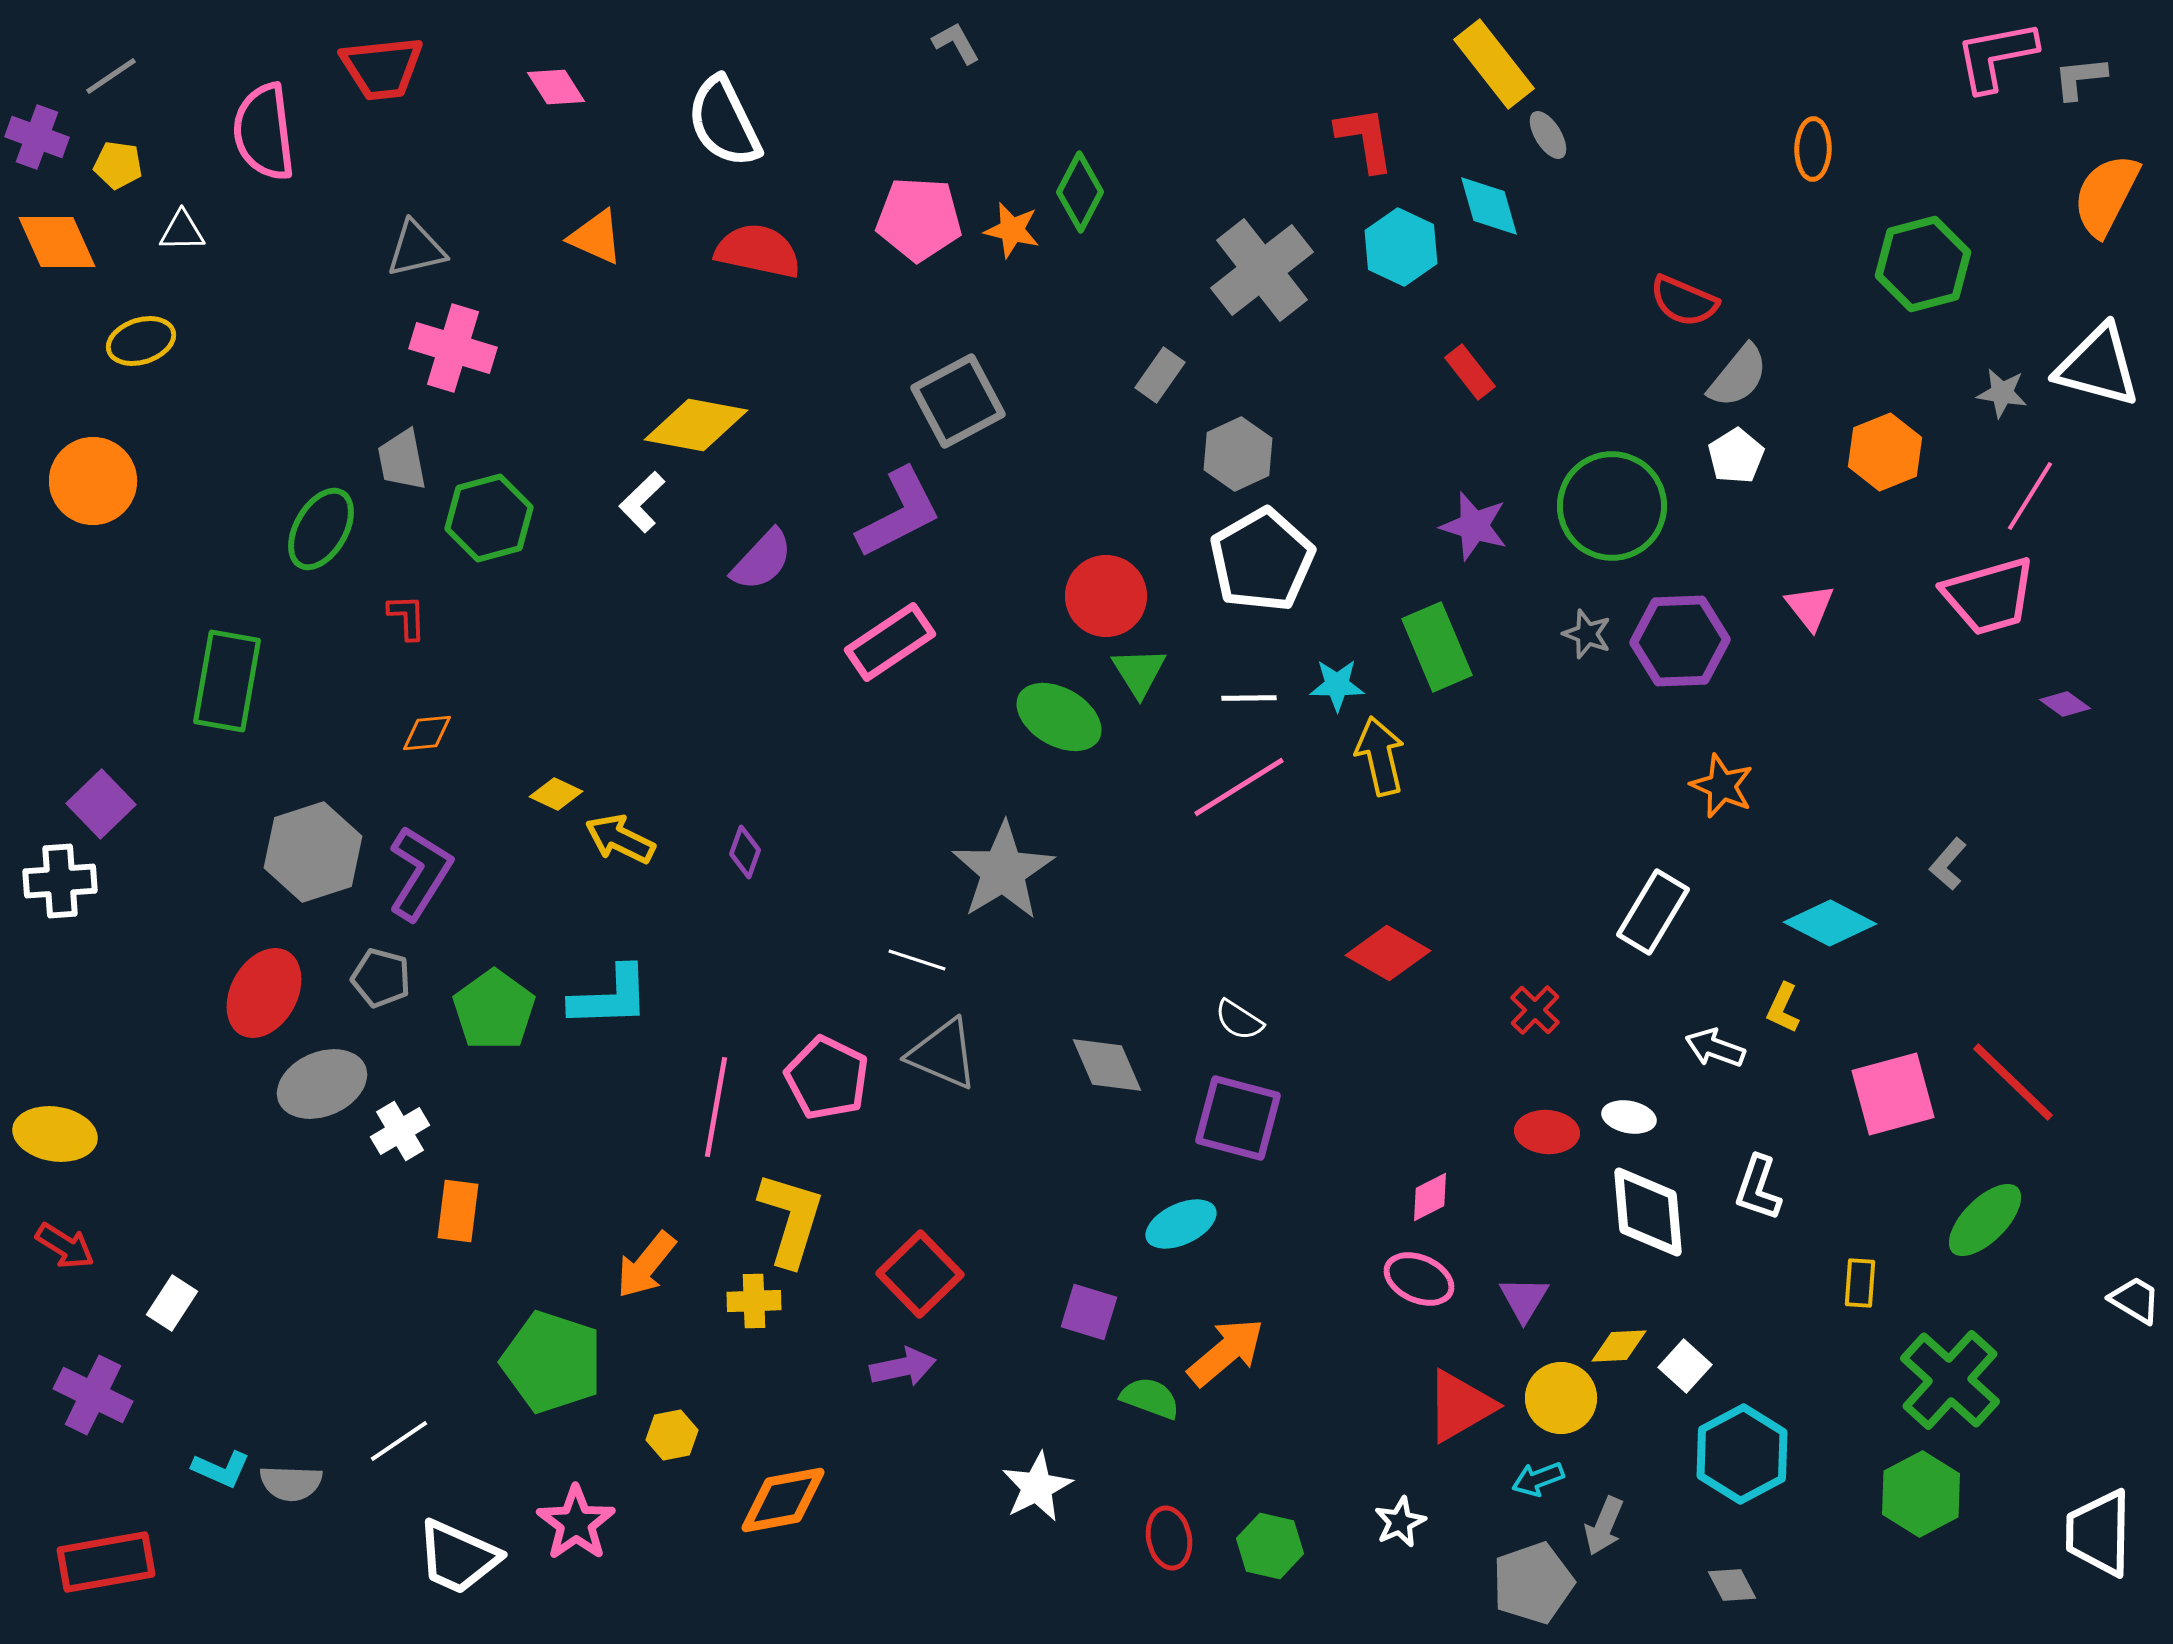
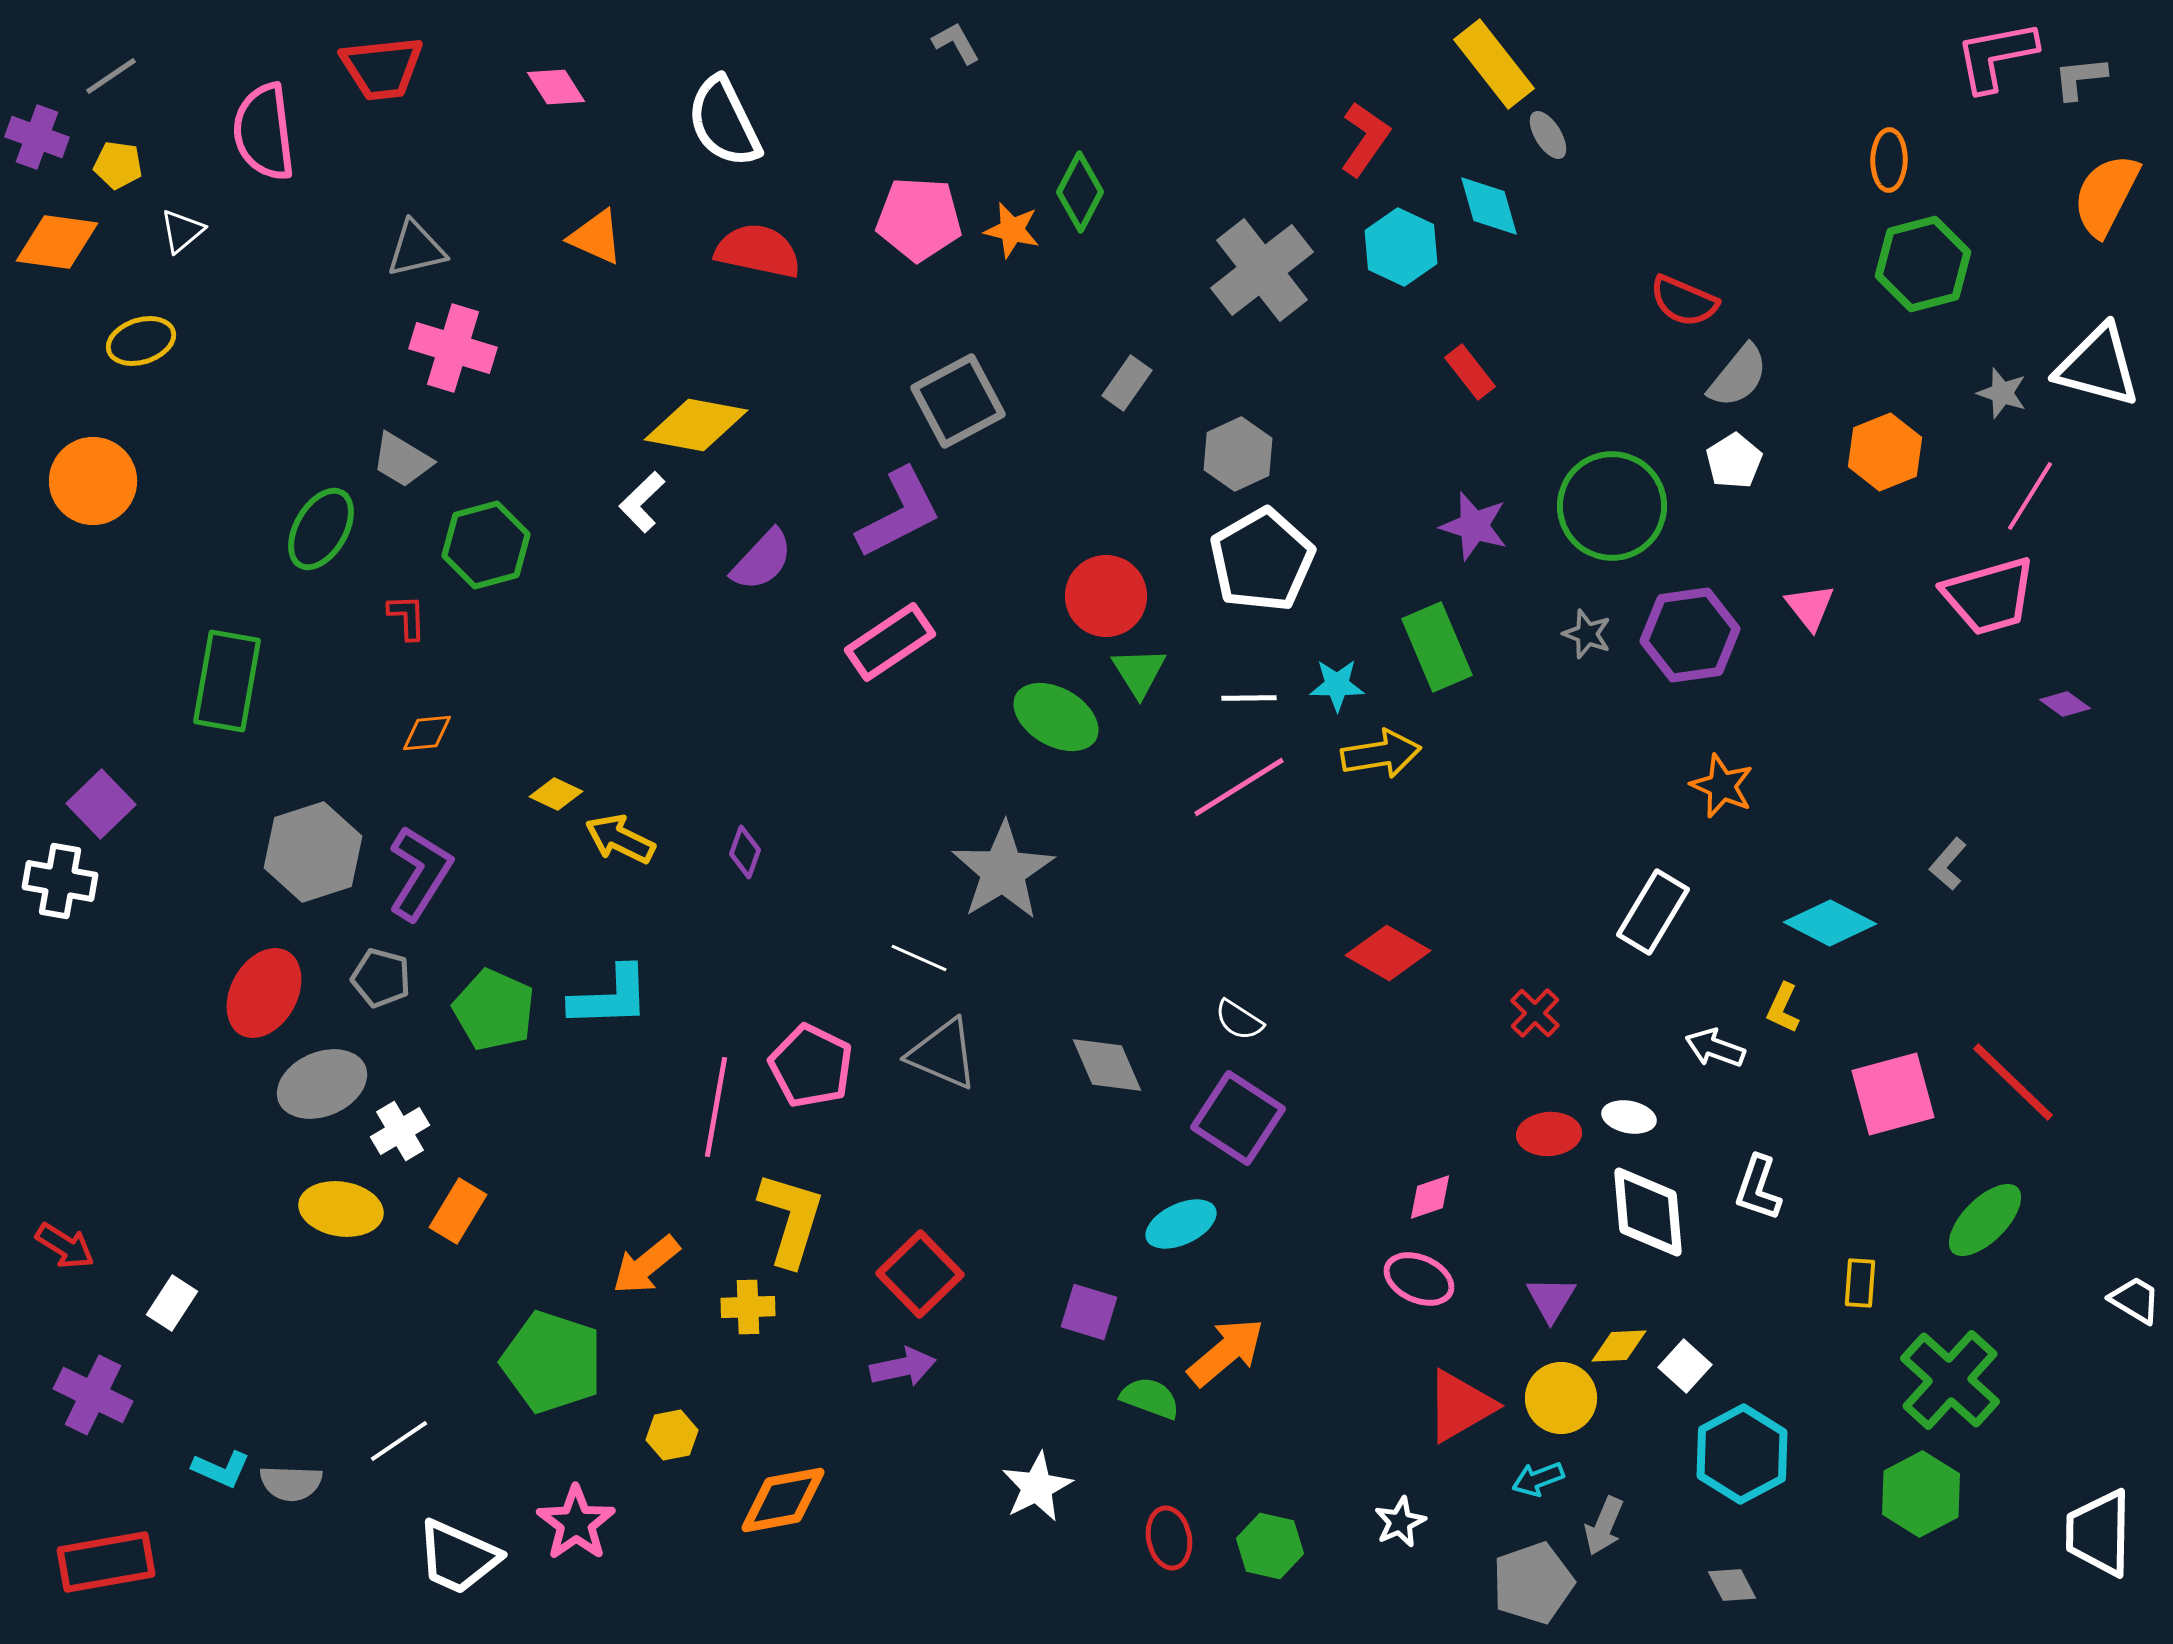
red L-shape at (1365, 139): rotated 44 degrees clockwise
orange ellipse at (1813, 149): moved 76 px right, 11 px down
white triangle at (182, 231): rotated 39 degrees counterclockwise
orange diamond at (57, 242): rotated 58 degrees counterclockwise
gray rectangle at (1160, 375): moved 33 px left, 8 px down
gray star at (2002, 393): rotated 9 degrees clockwise
white pentagon at (1736, 456): moved 2 px left, 5 px down
gray trapezoid at (402, 460): rotated 48 degrees counterclockwise
green hexagon at (489, 518): moved 3 px left, 27 px down
purple hexagon at (1680, 641): moved 10 px right, 6 px up; rotated 6 degrees counterclockwise
green ellipse at (1059, 717): moved 3 px left
yellow arrow at (1380, 756): moved 1 px right, 2 px up; rotated 94 degrees clockwise
white cross at (60, 881): rotated 14 degrees clockwise
white line at (917, 960): moved 2 px right, 2 px up; rotated 6 degrees clockwise
green pentagon at (494, 1010): rotated 12 degrees counterclockwise
red cross at (1535, 1010): moved 3 px down
pink pentagon at (827, 1078): moved 16 px left, 12 px up
purple square at (1238, 1118): rotated 18 degrees clockwise
red ellipse at (1547, 1132): moved 2 px right, 2 px down; rotated 8 degrees counterclockwise
yellow ellipse at (55, 1134): moved 286 px right, 75 px down
pink diamond at (1430, 1197): rotated 8 degrees clockwise
orange rectangle at (458, 1211): rotated 24 degrees clockwise
orange arrow at (646, 1265): rotated 12 degrees clockwise
purple triangle at (1524, 1299): moved 27 px right
yellow cross at (754, 1301): moved 6 px left, 6 px down
